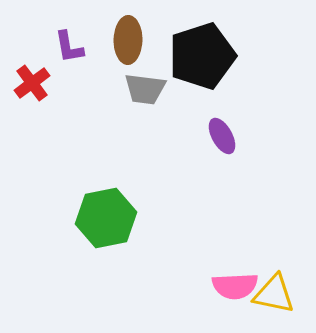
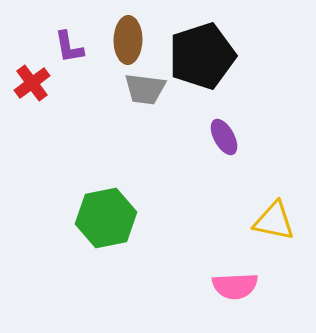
purple ellipse: moved 2 px right, 1 px down
yellow triangle: moved 73 px up
